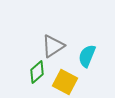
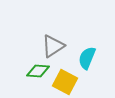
cyan semicircle: moved 2 px down
green diamond: moved 1 px right, 1 px up; rotated 45 degrees clockwise
